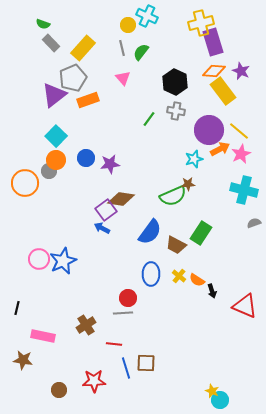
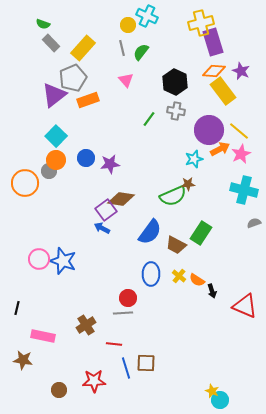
pink triangle at (123, 78): moved 3 px right, 2 px down
blue star at (63, 261): rotated 28 degrees counterclockwise
